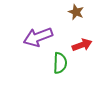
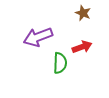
brown star: moved 7 px right, 1 px down
red arrow: moved 2 px down
